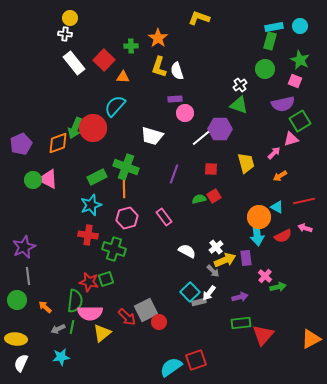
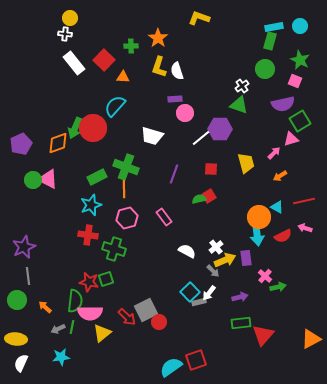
white cross at (240, 85): moved 2 px right, 1 px down
red square at (214, 196): moved 5 px left
